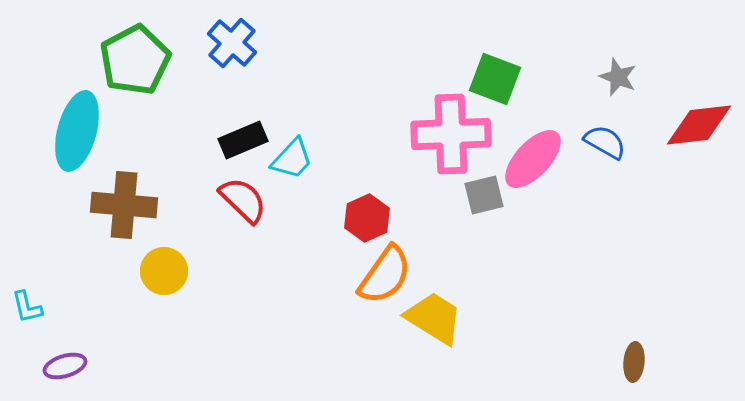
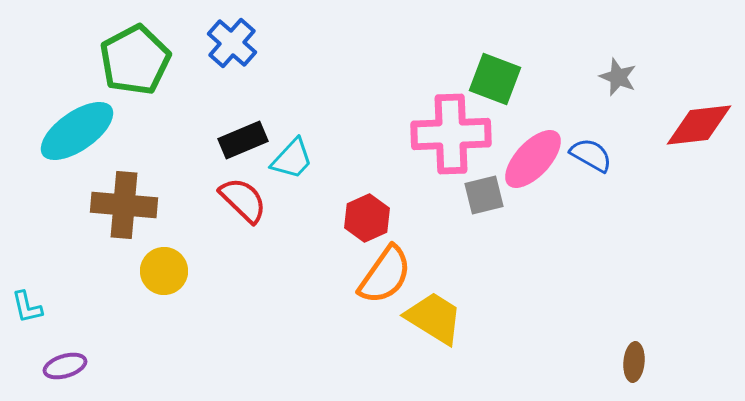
cyan ellipse: rotated 40 degrees clockwise
blue semicircle: moved 14 px left, 13 px down
